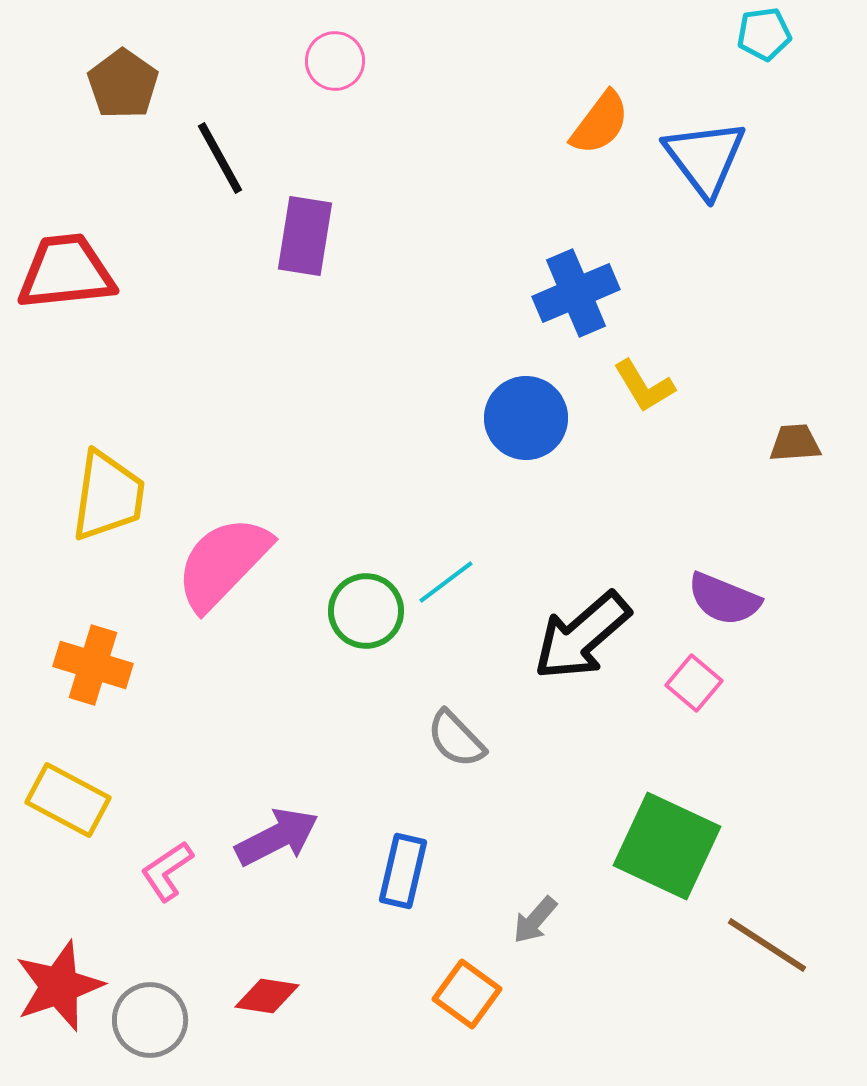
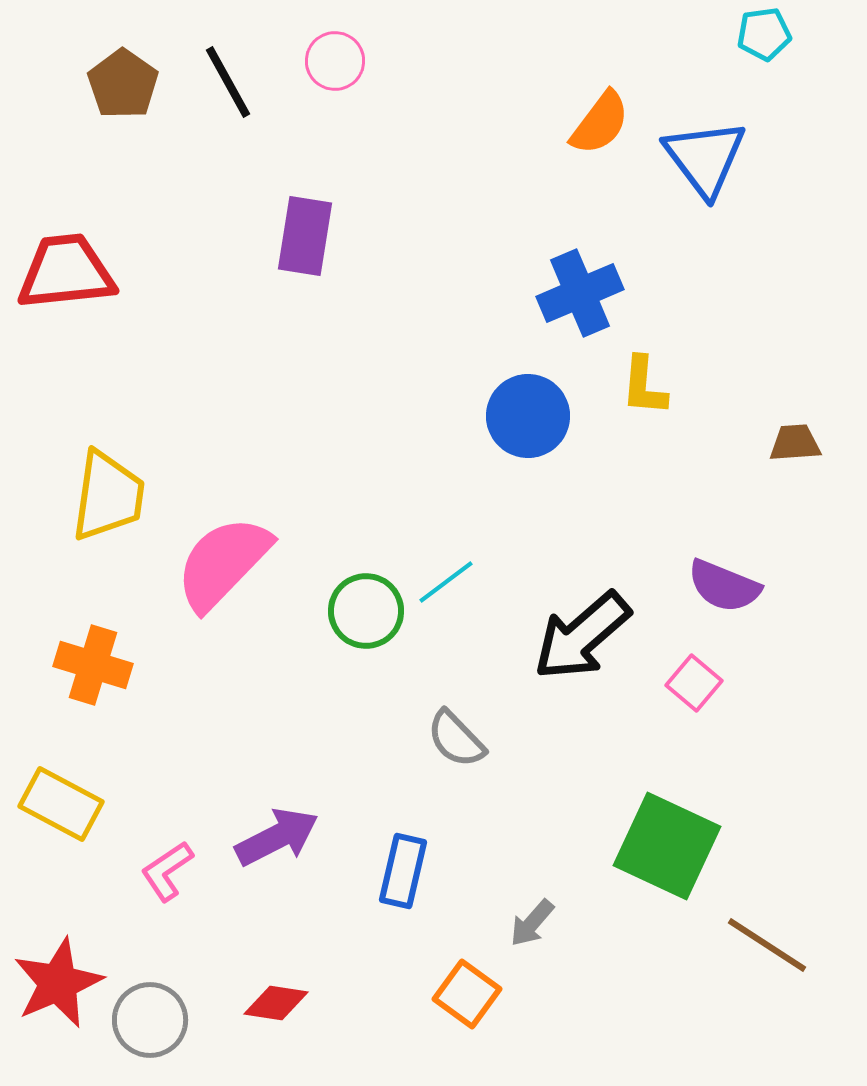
black line: moved 8 px right, 76 px up
blue cross: moved 4 px right
yellow L-shape: rotated 36 degrees clockwise
blue circle: moved 2 px right, 2 px up
purple semicircle: moved 13 px up
yellow rectangle: moved 7 px left, 4 px down
gray arrow: moved 3 px left, 3 px down
red star: moved 1 px left, 3 px up; rotated 4 degrees counterclockwise
red diamond: moved 9 px right, 7 px down
